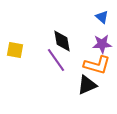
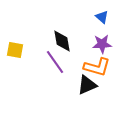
purple line: moved 1 px left, 2 px down
orange L-shape: moved 2 px down
